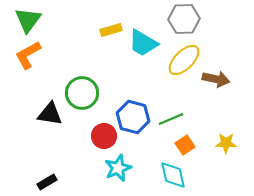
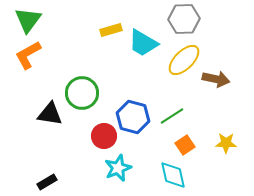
green line: moved 1 px right, 3 px up; rotated 10 degrees counterclockwise
